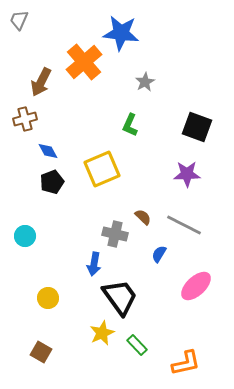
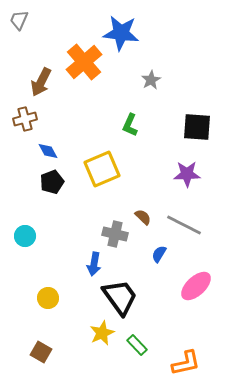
gray star: moved 6 px right, 2 px up
black square: rotated 16 degrees counterclockwise
